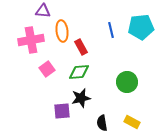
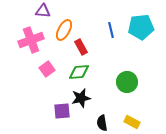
orange ellipse: moved 2 px right, 1 px up; rotated 35 degrees clockwise
pink cross: rotated 10 degrees counterclockwise
